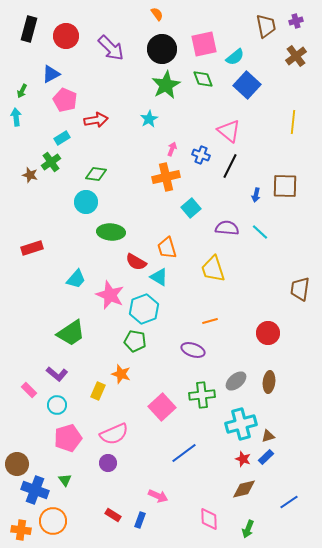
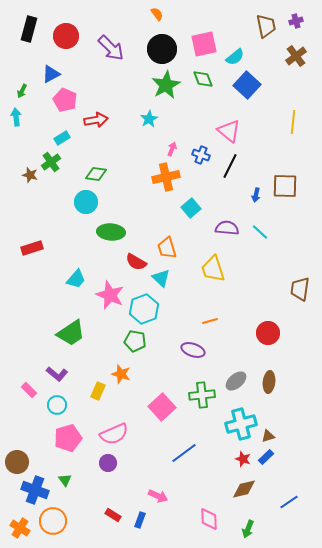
cyan triangle at (159, 277): moved 2 px right, 1 px down; rotated 12 degrees clockwise
brown circle at (17, 464): moved 2 px up
orange cross at (21, 530): moved 1 px left, 2 px up; rotated 24 degrees clockwise
